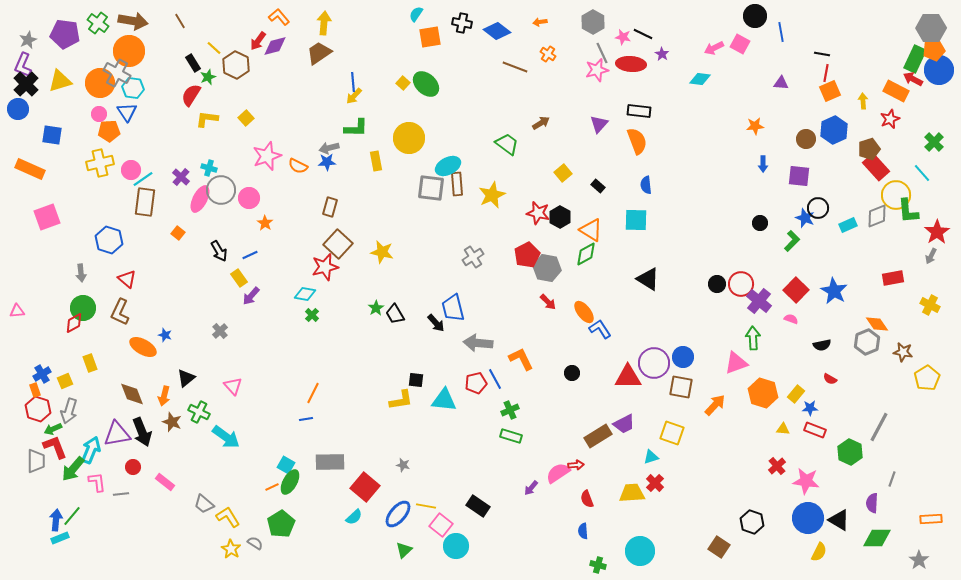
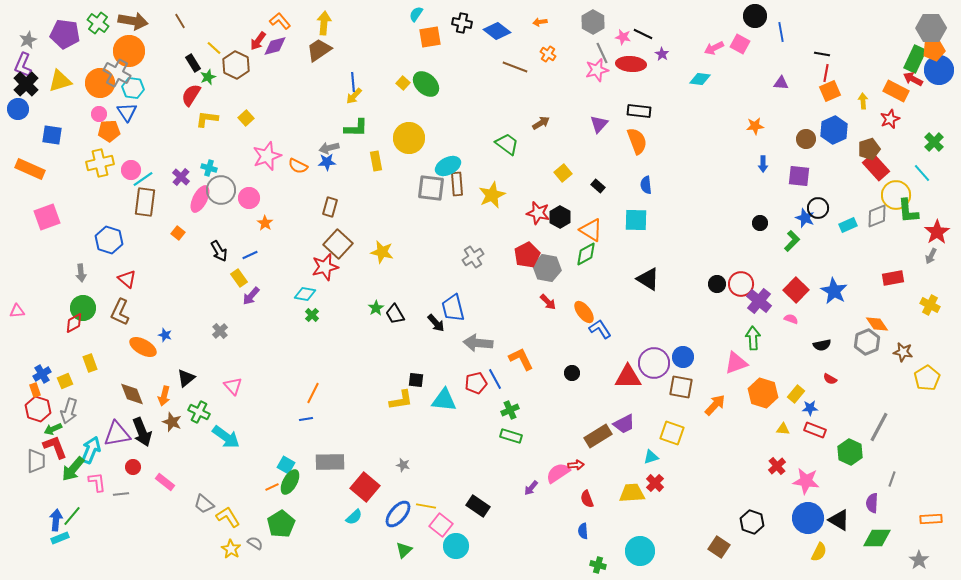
orange L-shape at (279, 17): moved 1 px right, 4 px down
brown trapezoid at (319, 53): moved 3 px up
